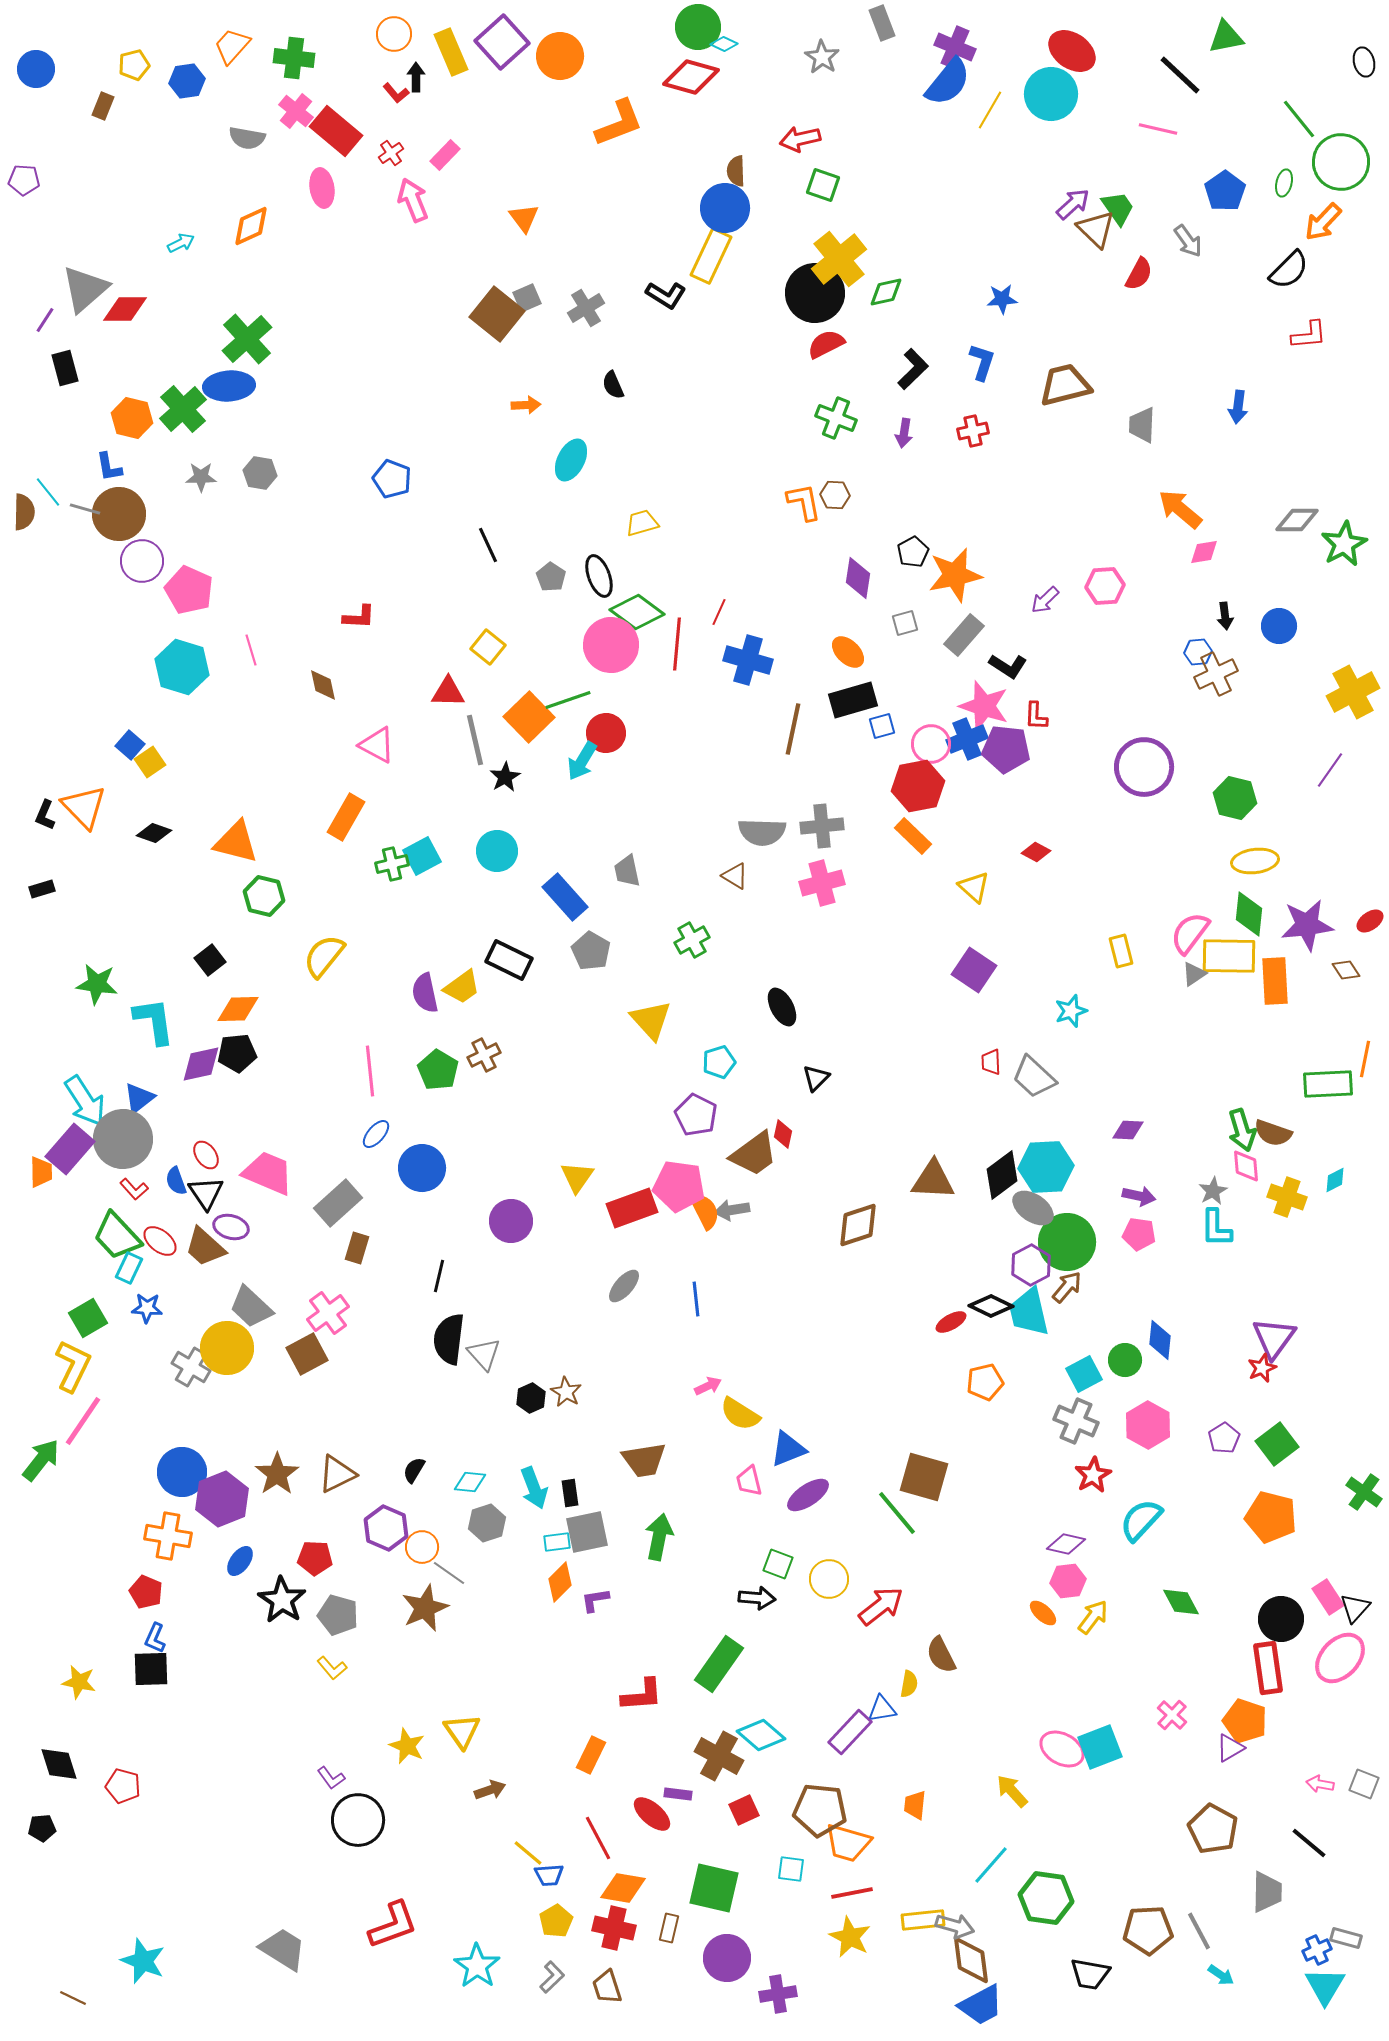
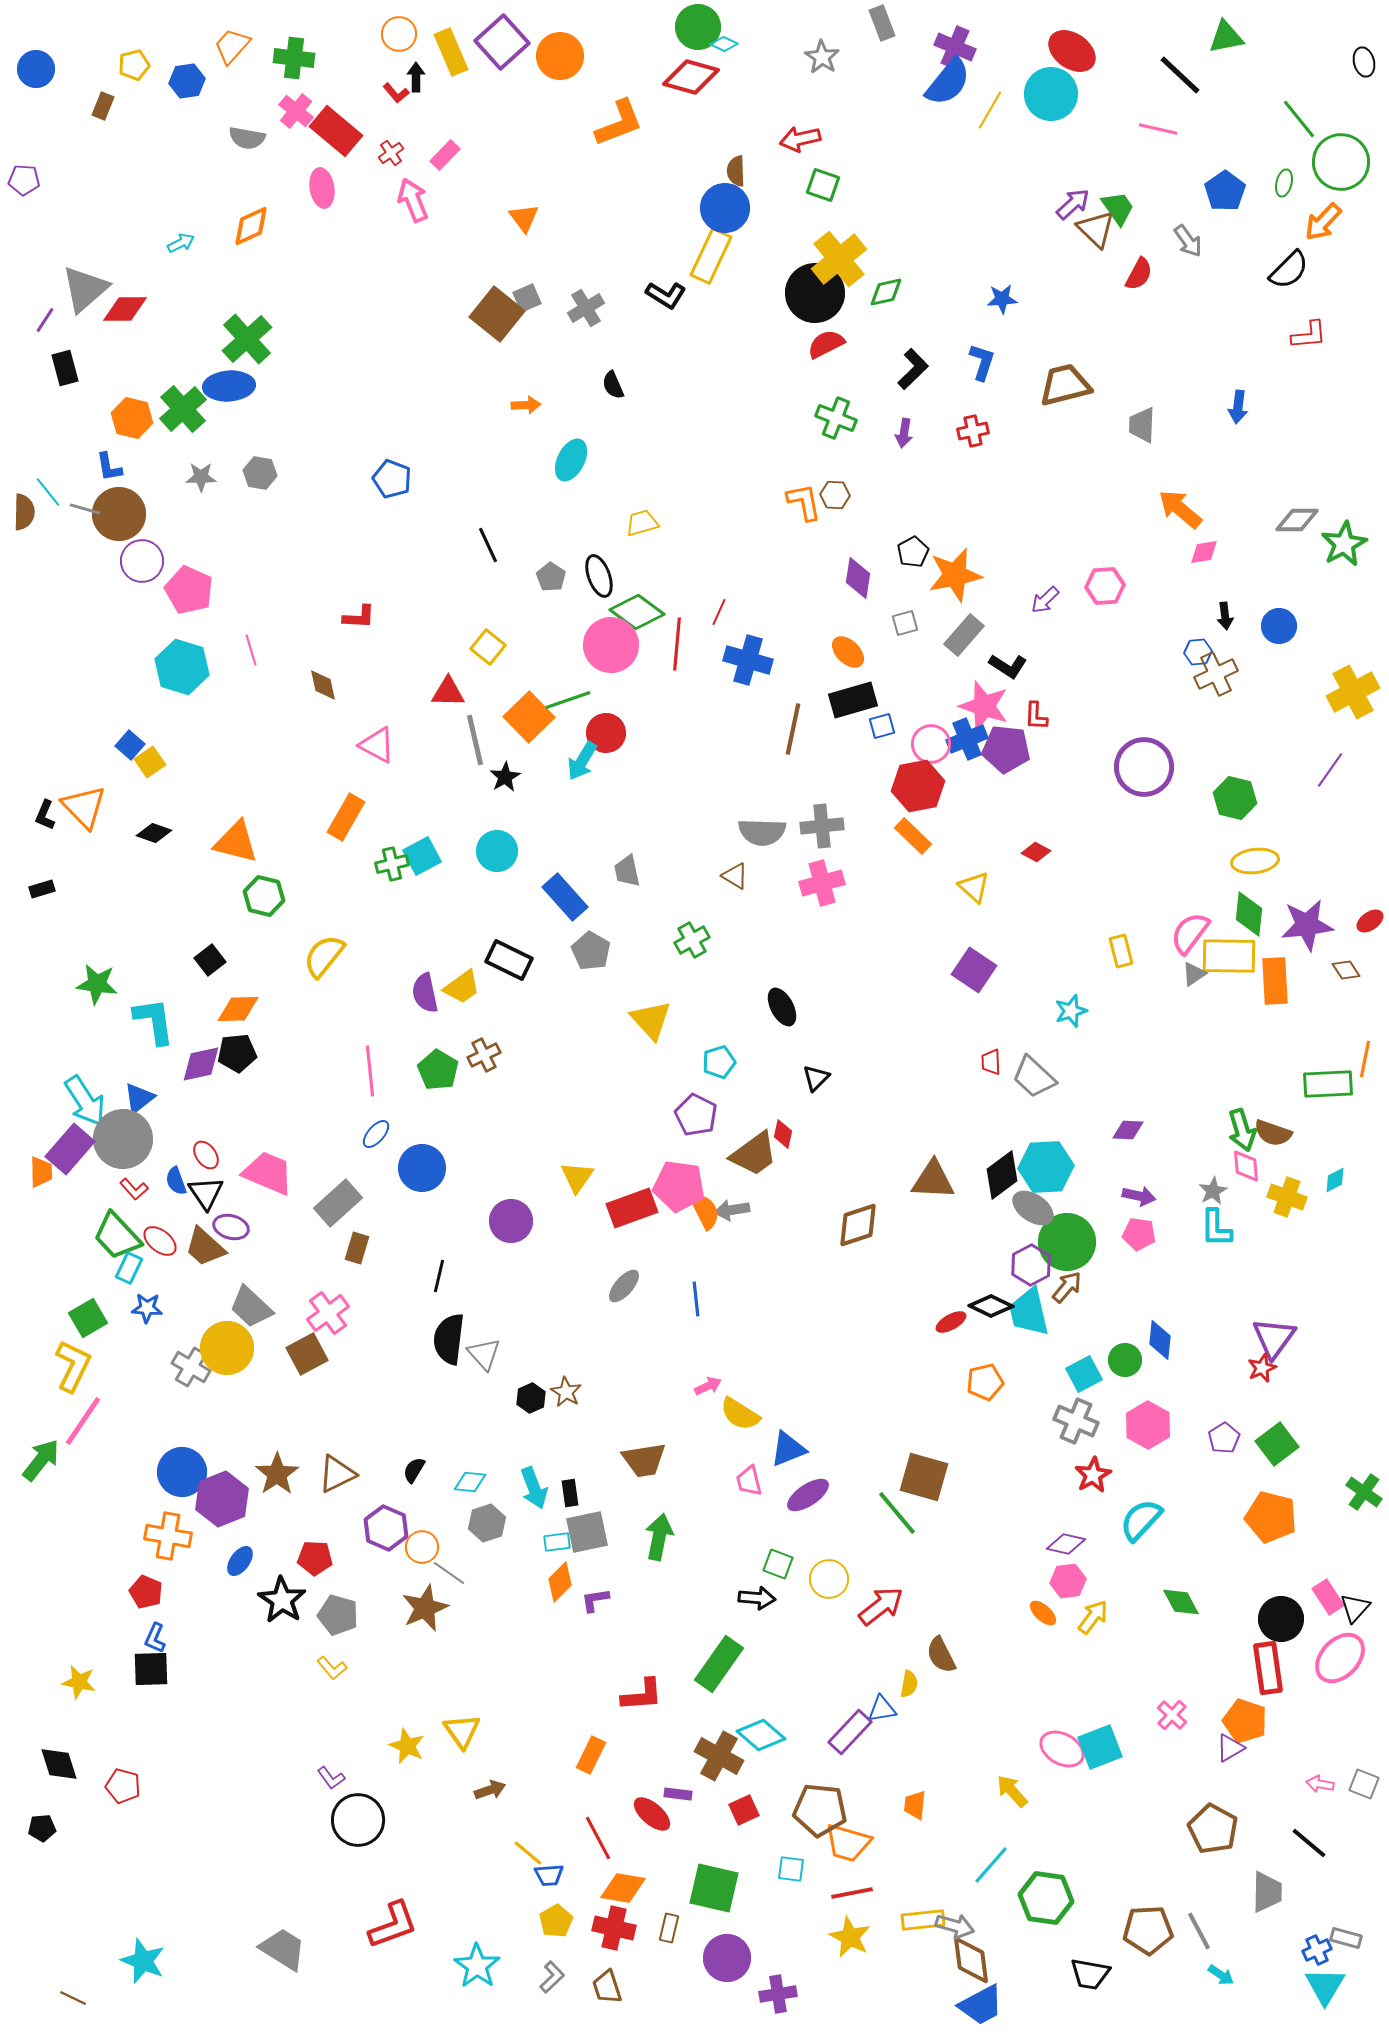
orange circle at (394, 34): moved 5 px right
